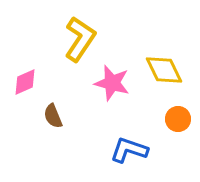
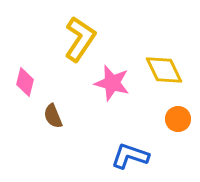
pink diamond: rotated 52 degrees counterclockwise
blue L-shape: moved 1 px right, 6 px down
